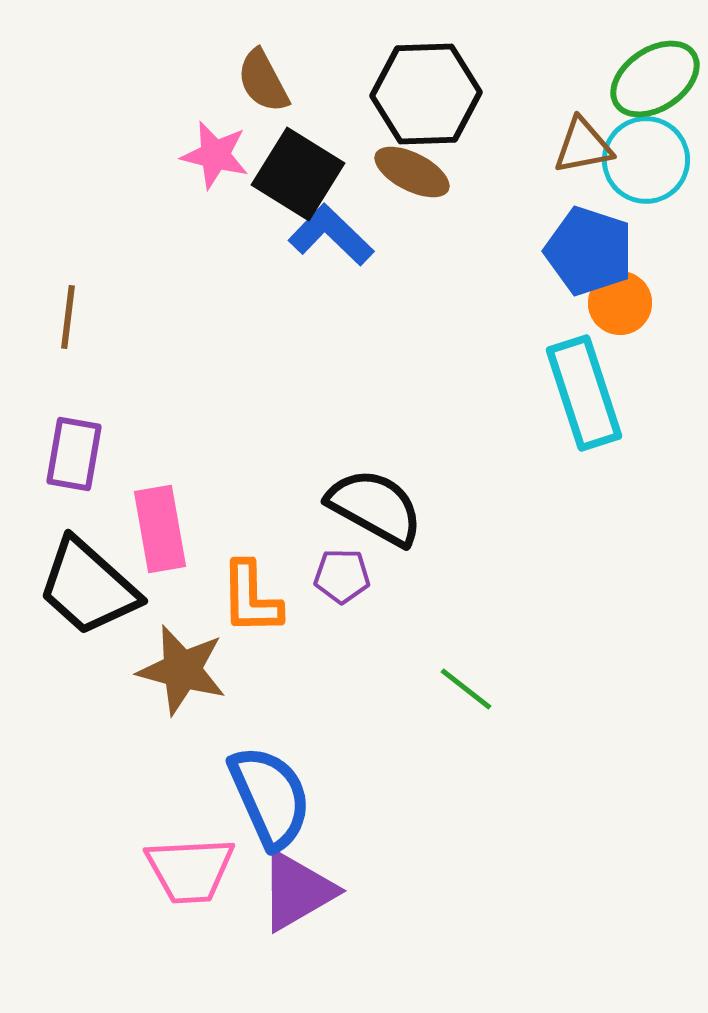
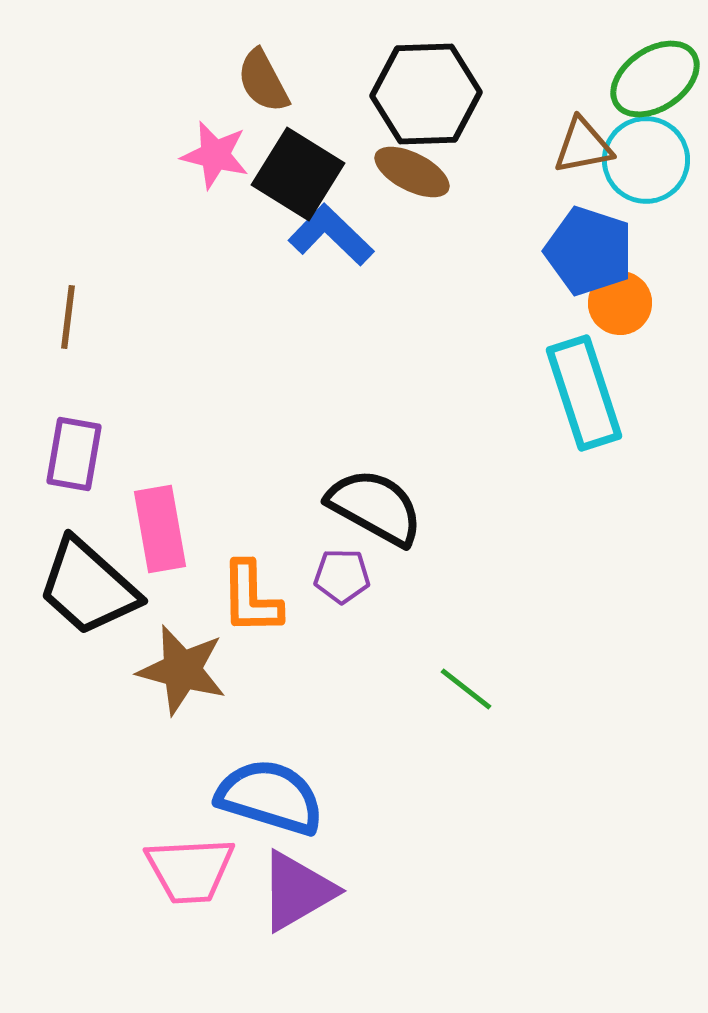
blue semicircle: rotated 49 degrees counterclockwise
